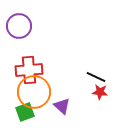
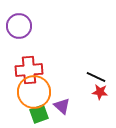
green square: moved 14 px right, 2 px down
